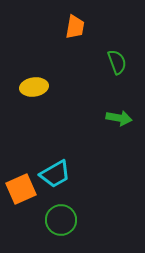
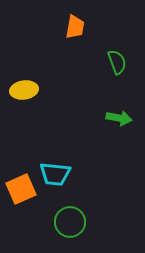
yellow ellipse: moved 10 px left, 3 px down
cyan trapezoid: rotated 36 degrees clockwise
green circle: moved 9 px right, 2 px down
